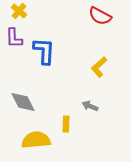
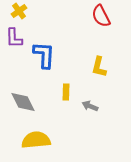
yellow cross: rotated 14 degrees clockwise
red semicircle: moved 1 px right; rotated 35 degrees clockwise
blue L-shape: moved 4 px down
yellow L-shape: rotated 35 degrees counterclockwise
yellow rectangle: moved 32 px up
